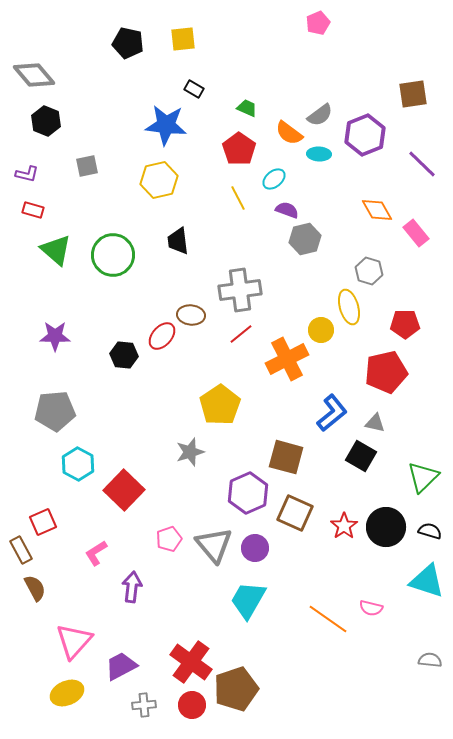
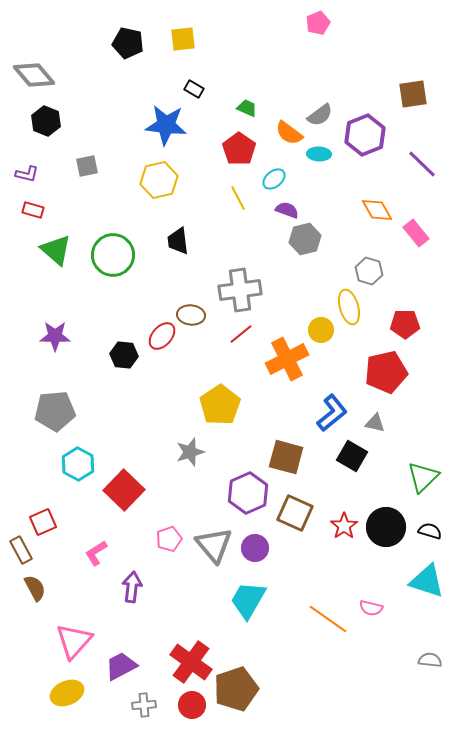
black square at (361, 456): moved 9 px left
